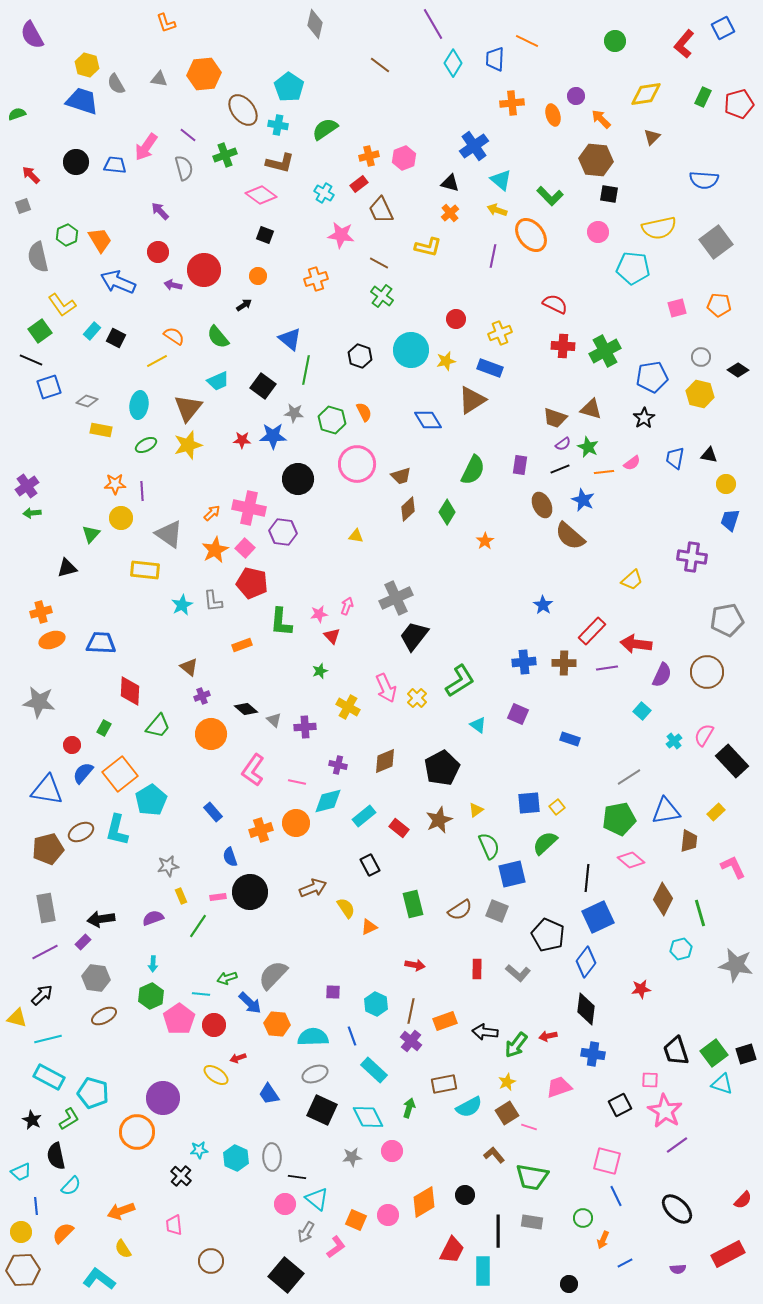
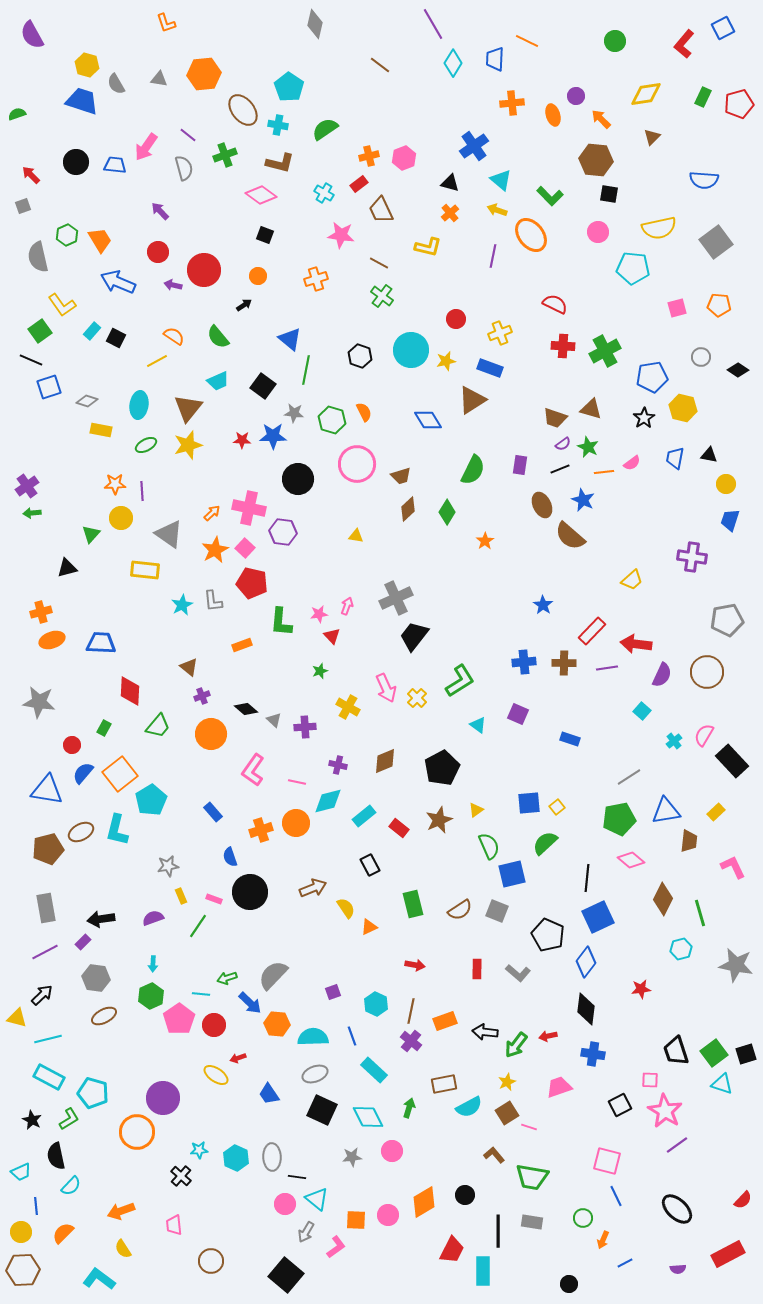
yellow hexagon at (700, 394): moved 17 px left, 14 px down
pink rectangle at (218, 897): moved 4 px left, 2 px down; rotated 28 degrees clockwise
purple square at (333, 992): rotated 21 degrees counterclockwise
orange square at (356, 1220): rotated 20 degrees counterclockwise
